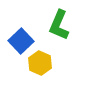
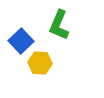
yellow hexagon: rotated 20 degrees counterclockwise
